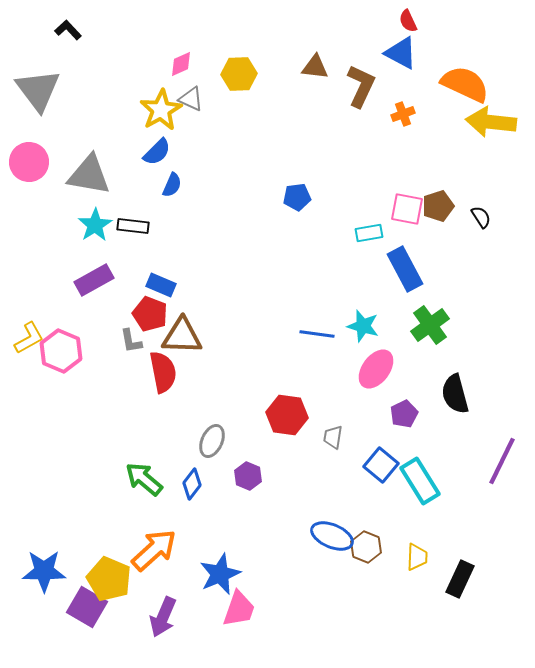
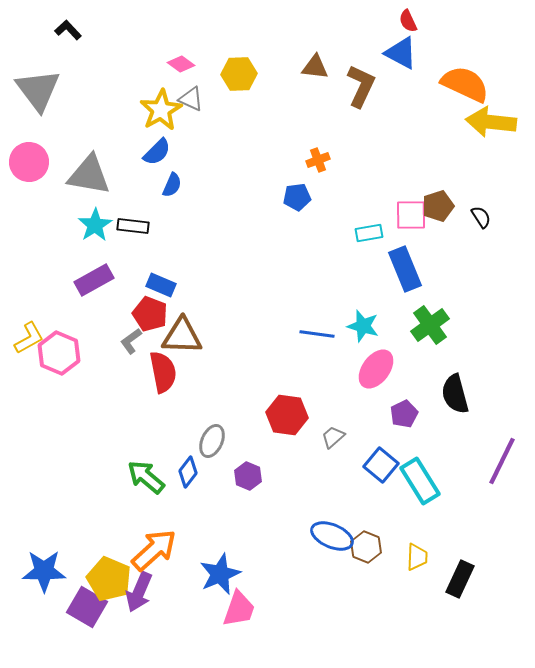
pink diamond at (181, 64): rotated 60 degrees clockwise
orange cross at (403, 114): moved 85 px left, 46 px down
pink square at (407, 209): moved 4 px right, 6 px down; rotated 12 degrees counterclockwise
blue rectangle at (405, 269): rotated 6 degrees clockwise
gray L-shape at (131, 341): rotated 64 degrees clockwise
pink hexagon at (61, 351): moved 2 px left, 2 px down
gray trapezoid at (333, 437): rotated 40 degrees clockwise
green arrow at (144, 479): moved 2 px right, 2 px up
blue diamond at (192, 484): moved 4 px left, 12 px up
purple arrow at (163, 617): moved 24 px left, 25 px up
